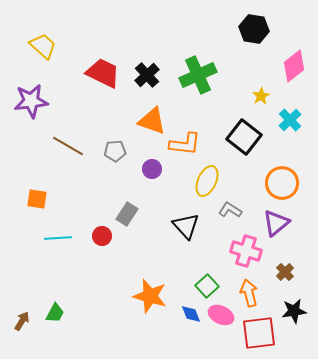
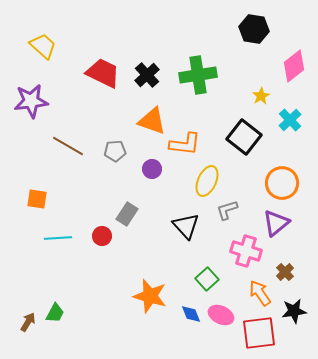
green cross: rotated 15 degrees clockwise
gray L-shape: moved 3 px left; rotated 50 degrees counterclockwise
green square: moved 7 px up
orange arrow: moved 11 px right; rotated 20 degrees counterclockwise
brown arrow: moved 6 px right, 1 px down
